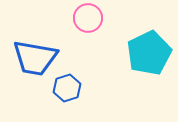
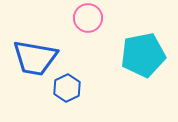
cyan pentagon: moved 6 px left, 2 px down; rotated 15 degrees clockwise
blue hexagon: rotated 8 degrees counterclockwise
